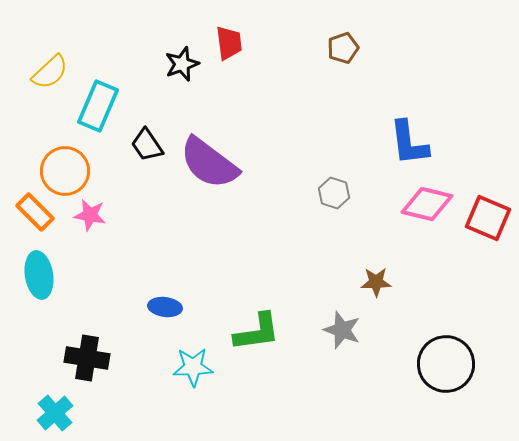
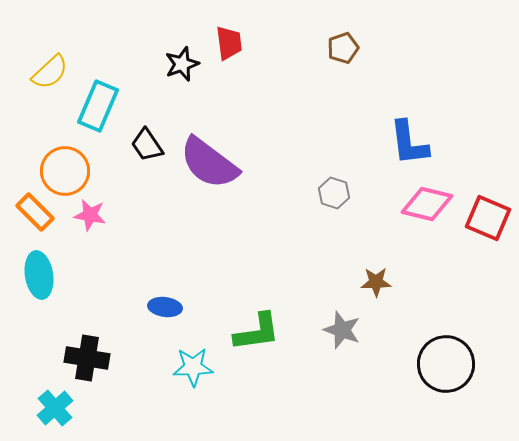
cyan cross: moved 5 px up
